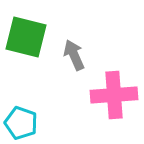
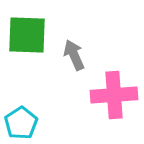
green square: moved 1 px right, 2 px up; rotated 12 degrees counterclockwise
cyan pentagon: rotated 20 degrees clockwise
